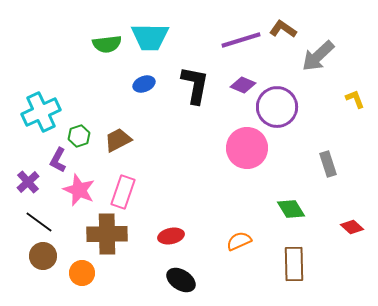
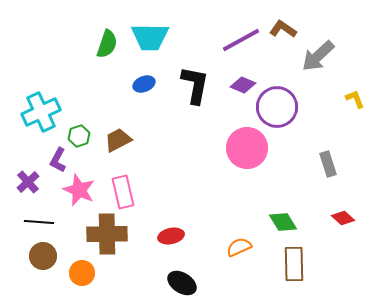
purple line: rotated 12 degrees counterclockwise
green semicircle: rotated 64 degrees counterclockwise
pink rectangle: rotated 32 degrees counterclockwise
green diamond: moved 8 px left, 13 px down
black line: rotated 32 degrees counterclockwise
red diamond: moved 9 px left, 9 px up
orange semicircle: moved 6 px down
black ellipse: moved 1 px right, 3 px down
